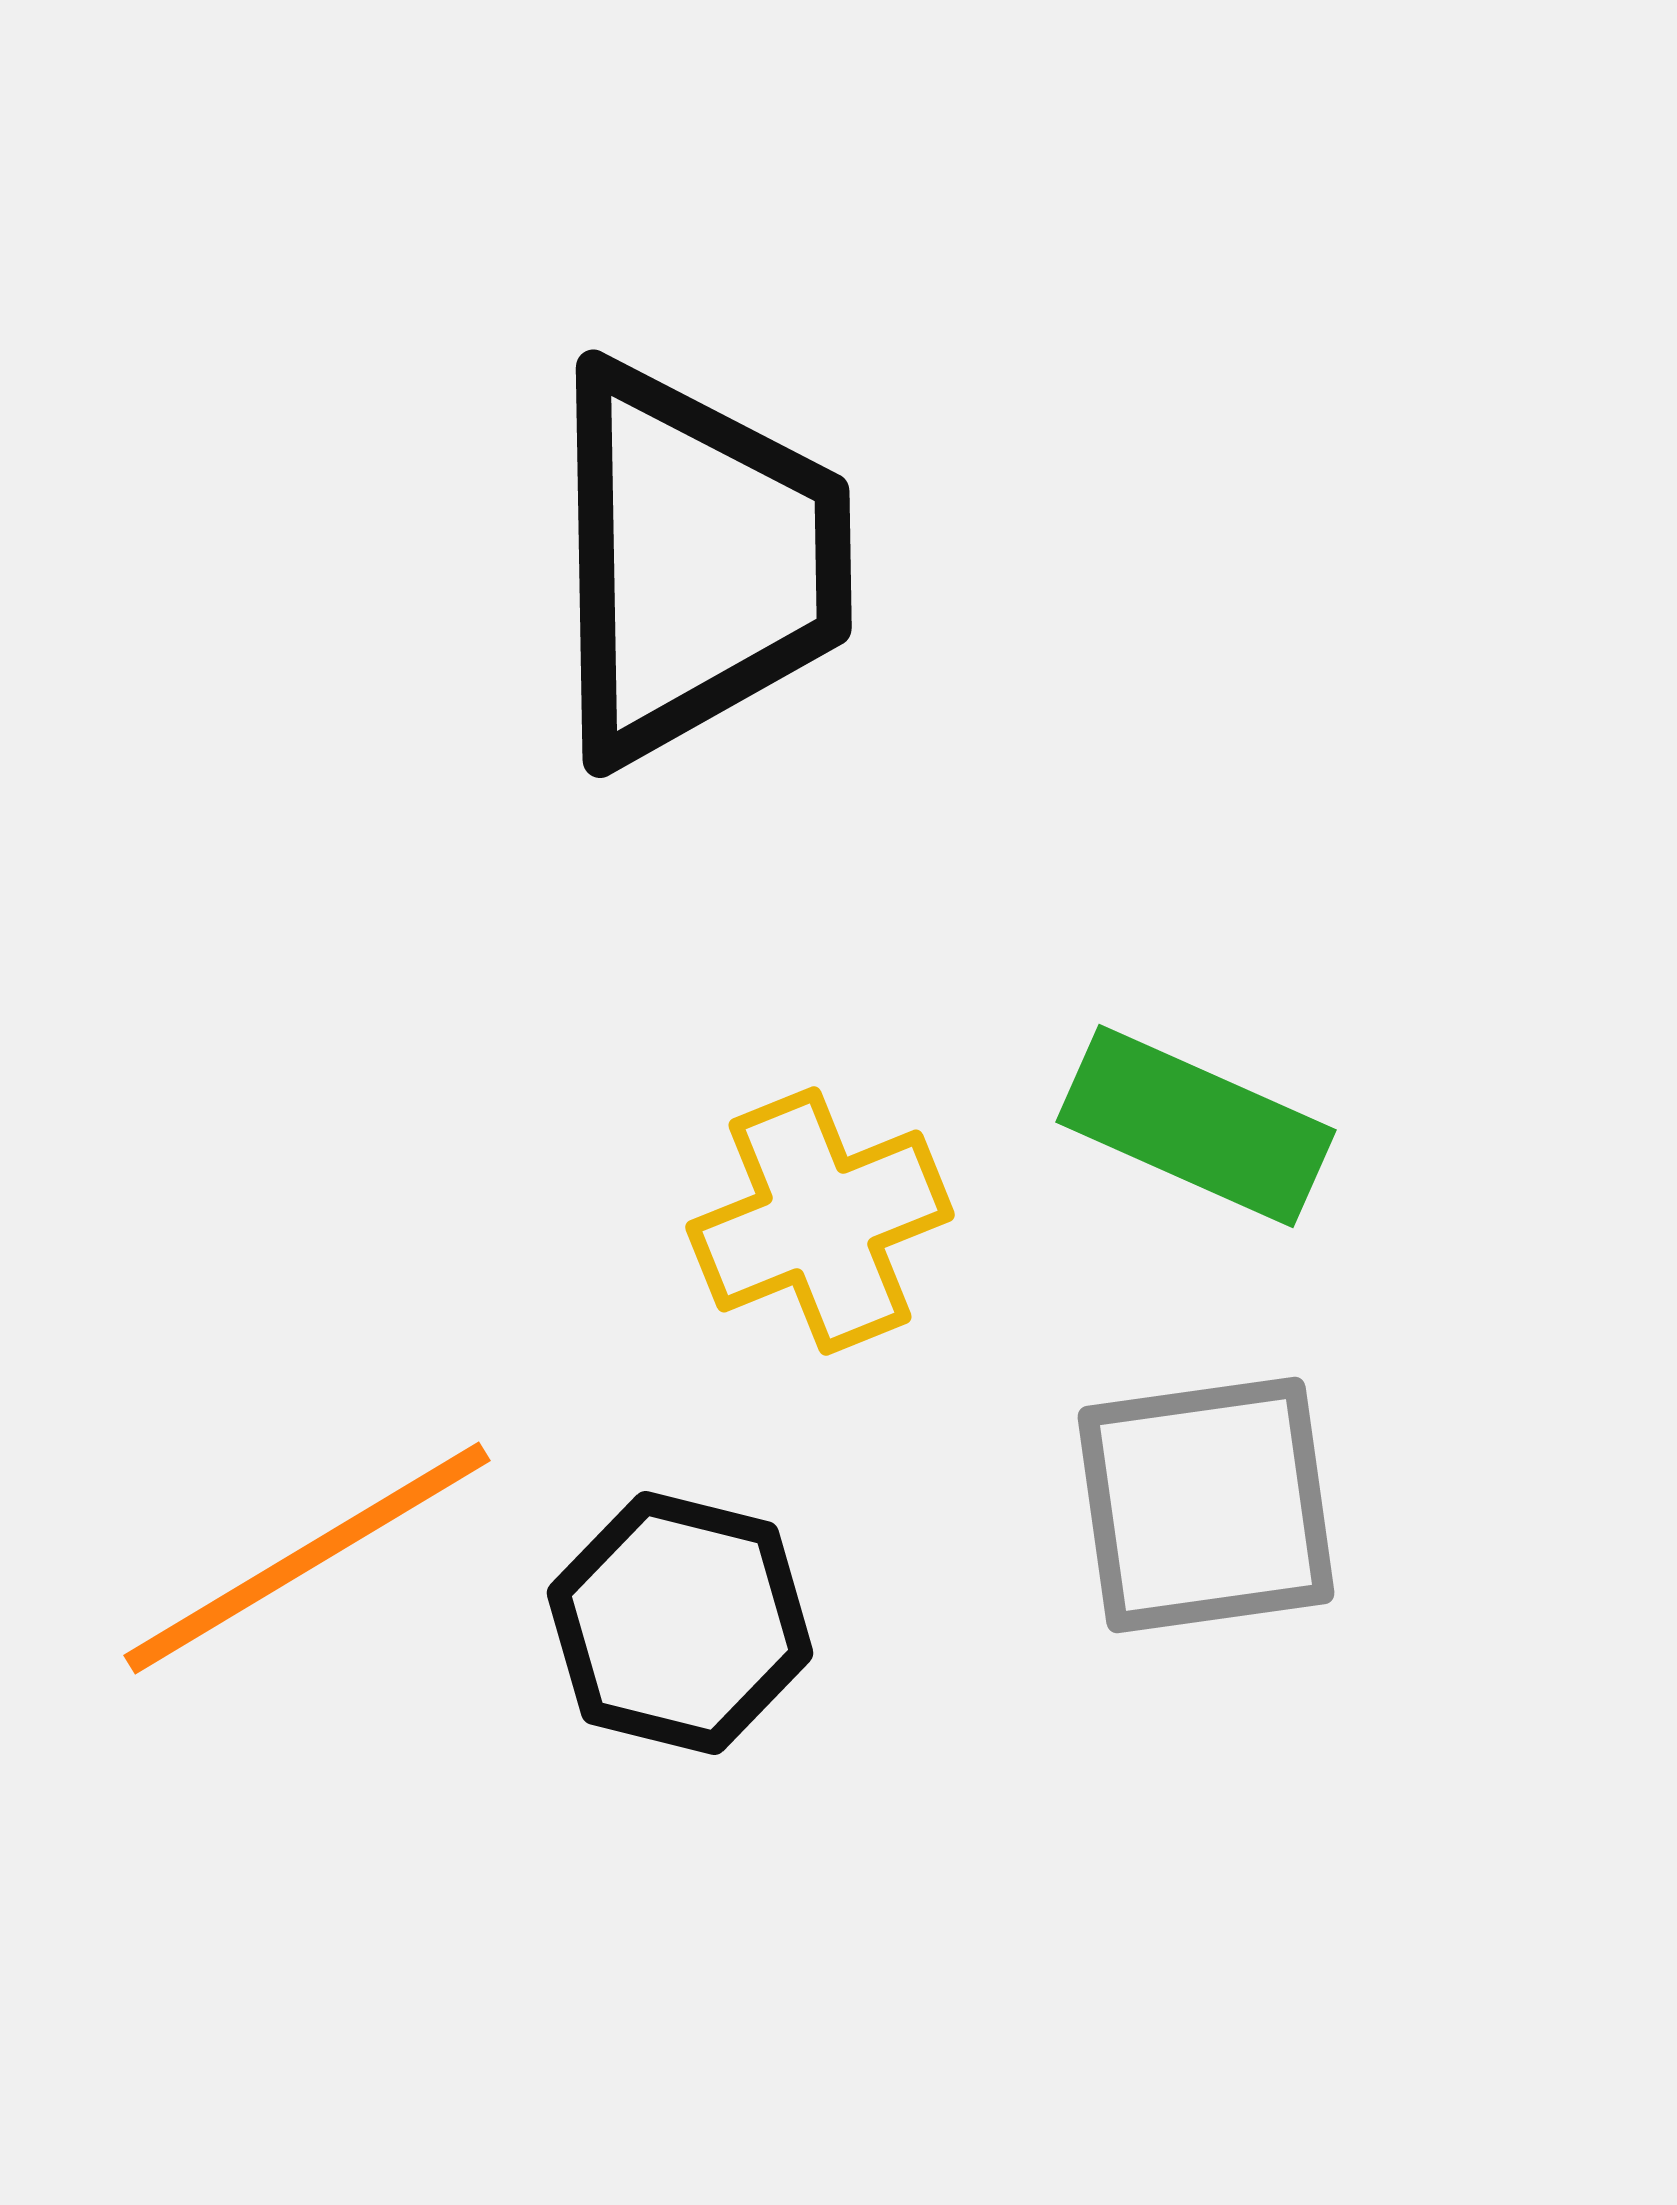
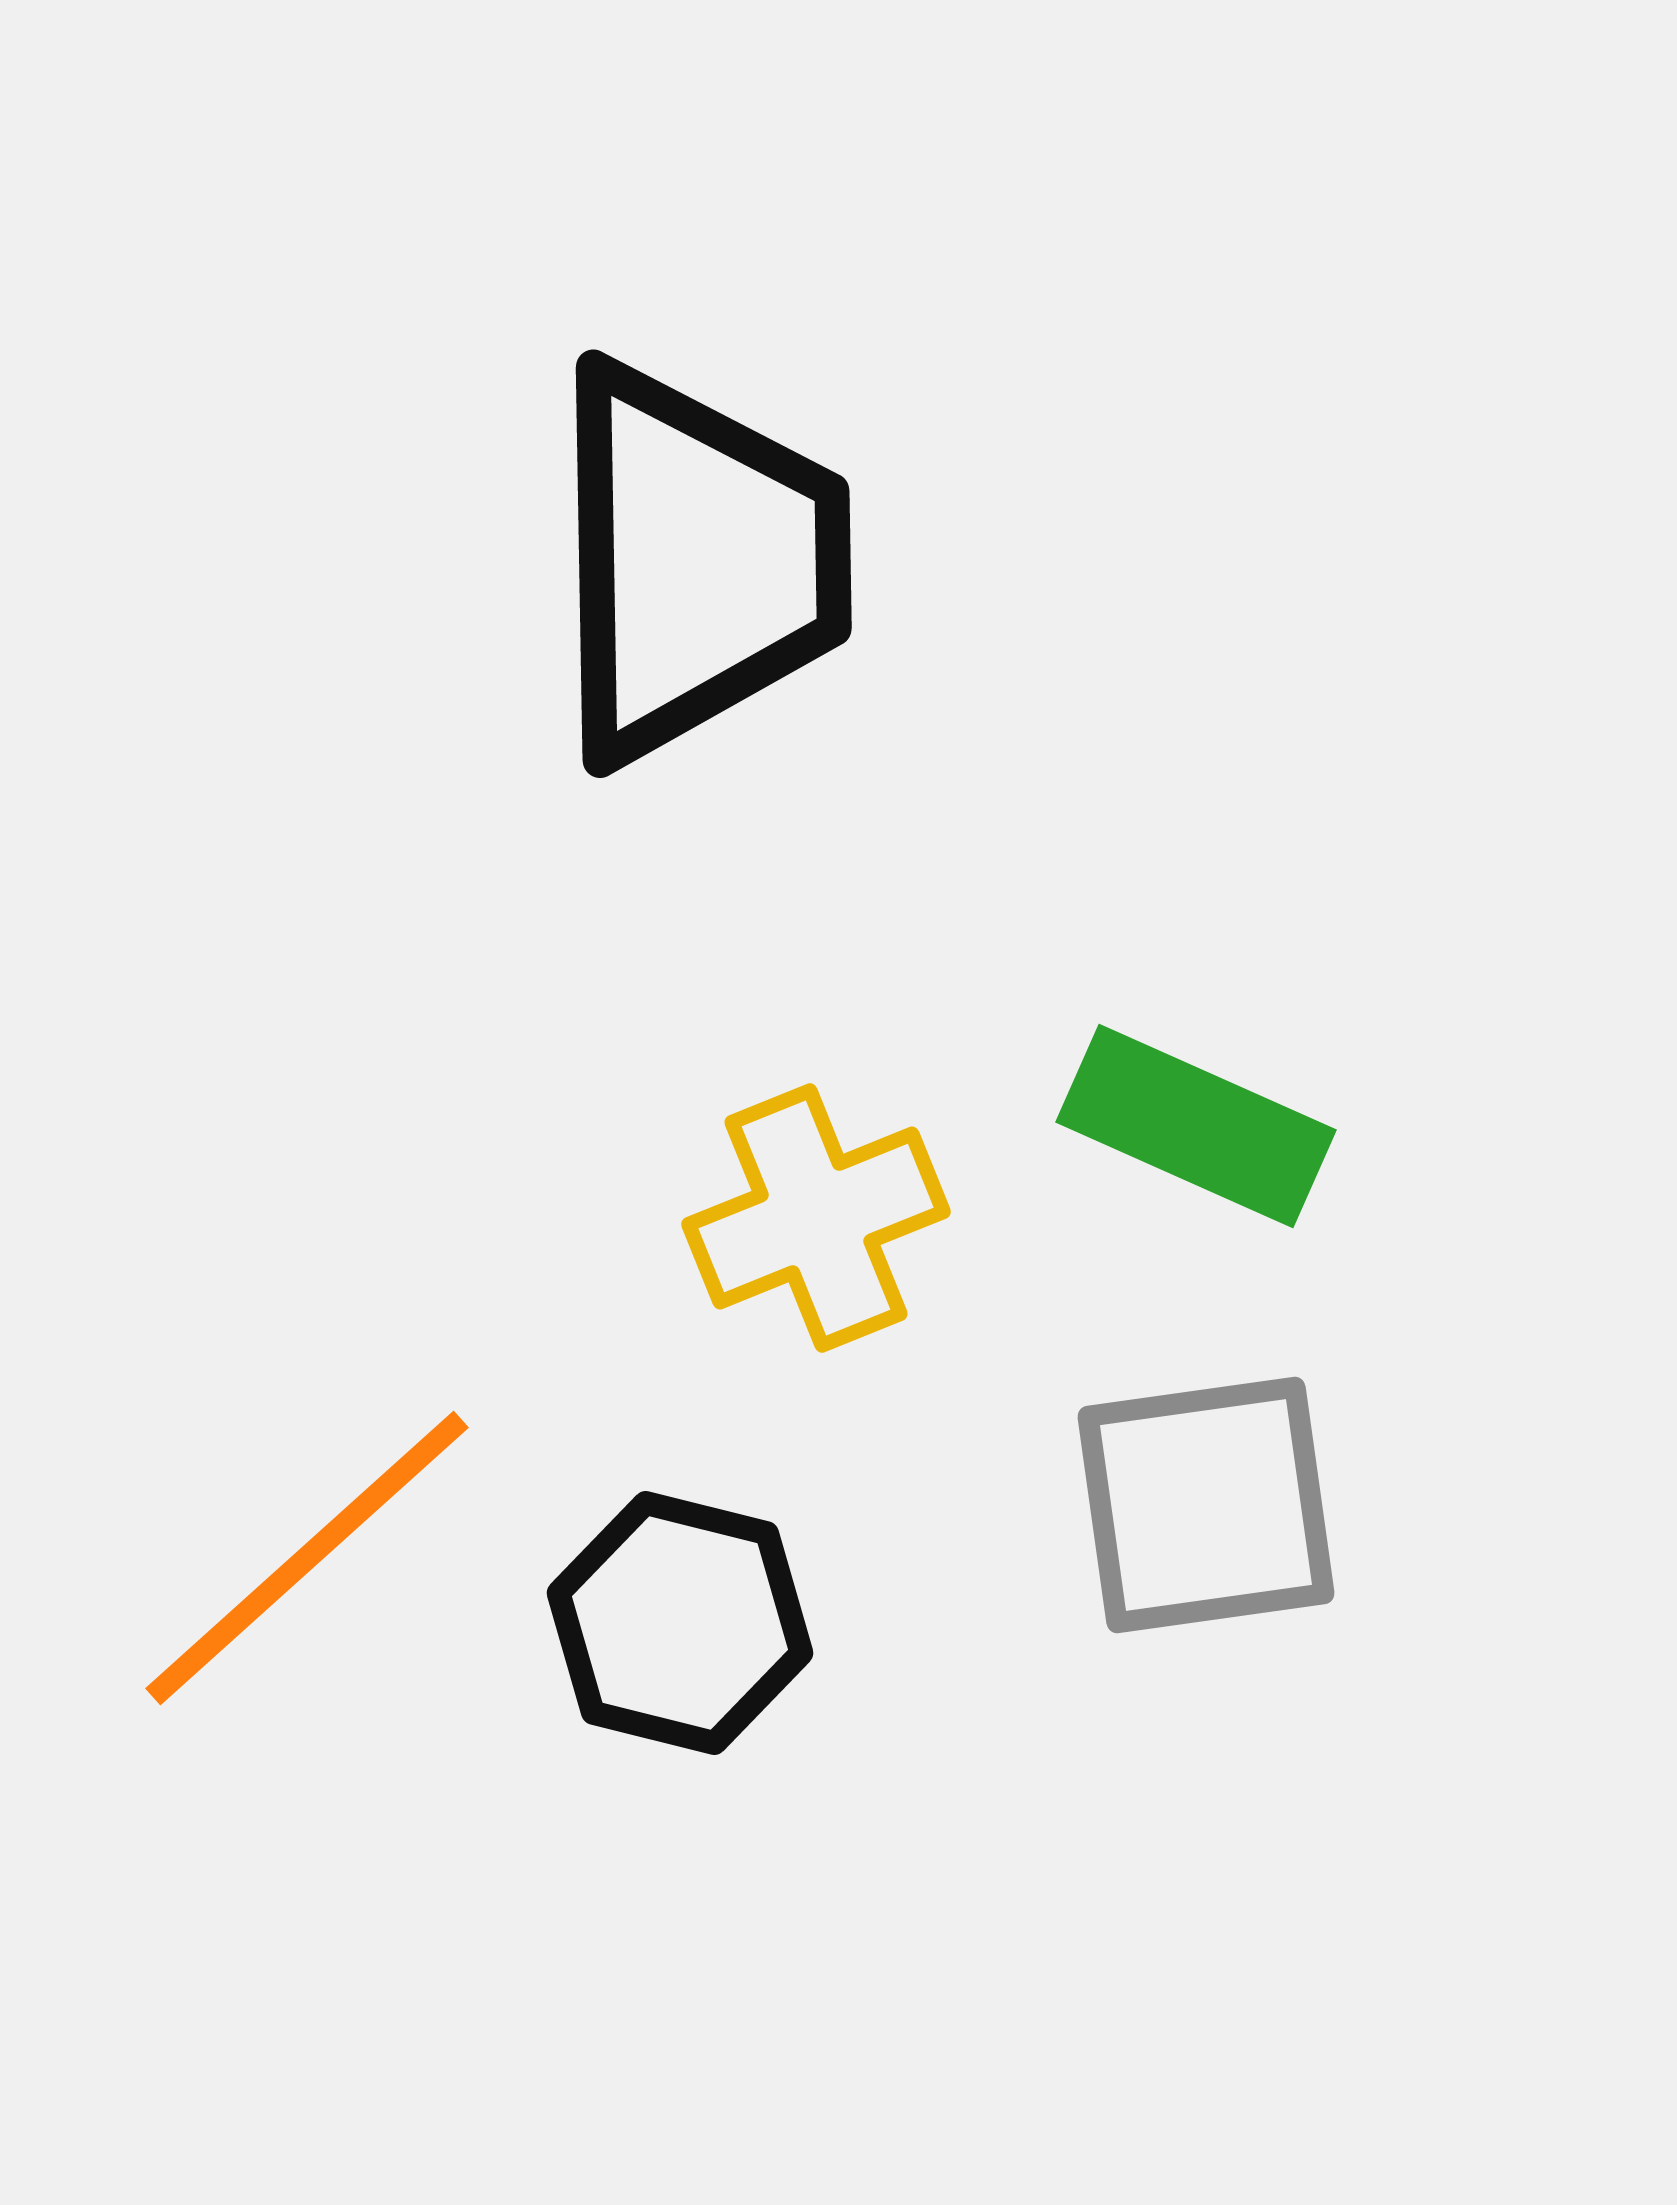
yellow cross: moved 4 px left, 3 px up
orange line: rotated 11 degrees counterclockwise
